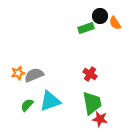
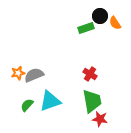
green trapezoid: moved 2 px up
